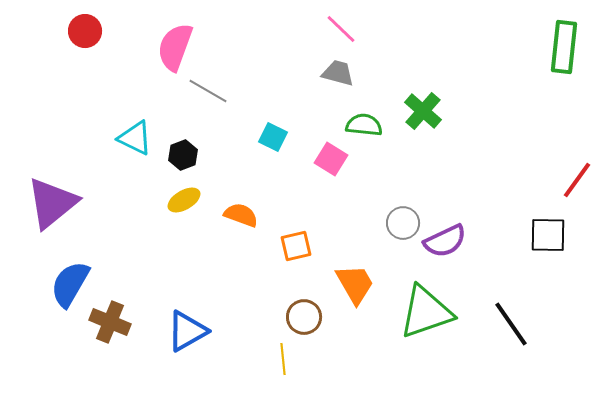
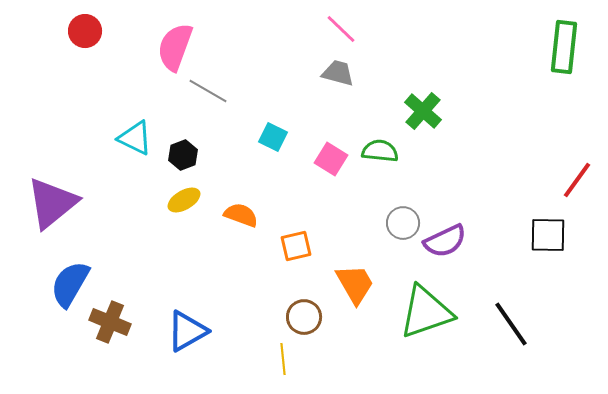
green semicircle: moved 16 px right, 26 px down
